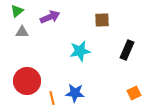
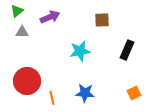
blue star: moved 10 px right
